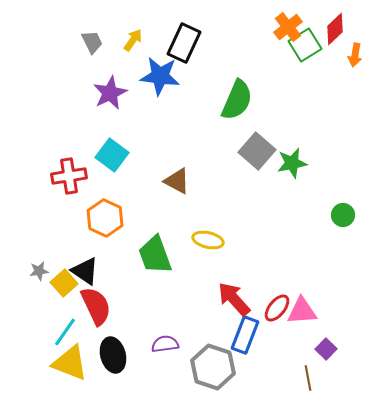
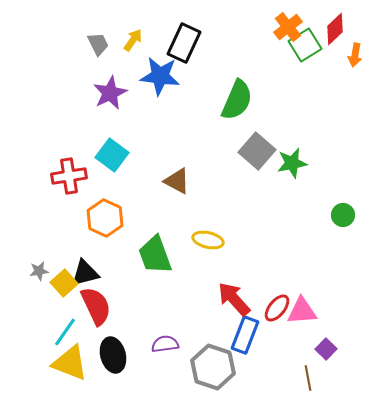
gray trapezoid: moved 6 px right, 2 px down
black triangle: moved 2 px down; rotated 48 degrees counterclockwise
